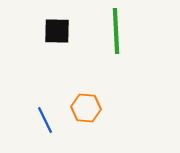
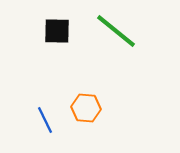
green line: rotated 48 degrees counterclockwise
